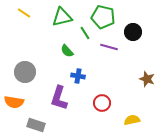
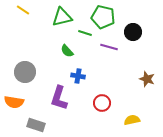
yellow line: moved 1 px left, 3 px up
green line: rotated 40 degrees counterclockwise
